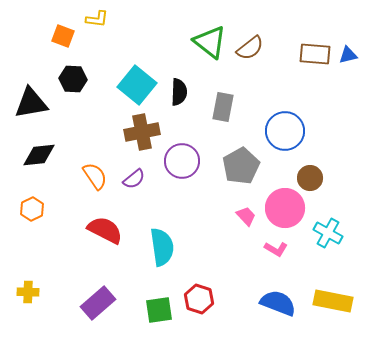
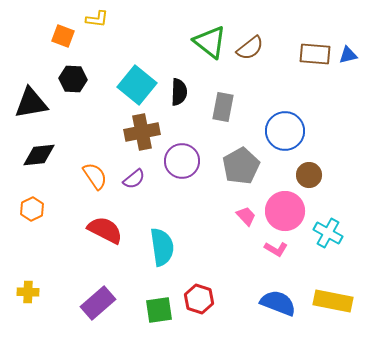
brown circle: moved 1 px left, 3 px up
pink circle: moved 3 px down
